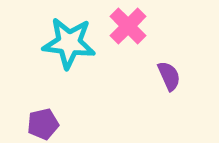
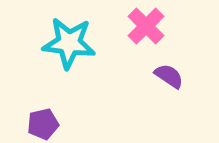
pink cross: moved 18 px right
purple semicircle: rotated 32 degrees counterclockwise
